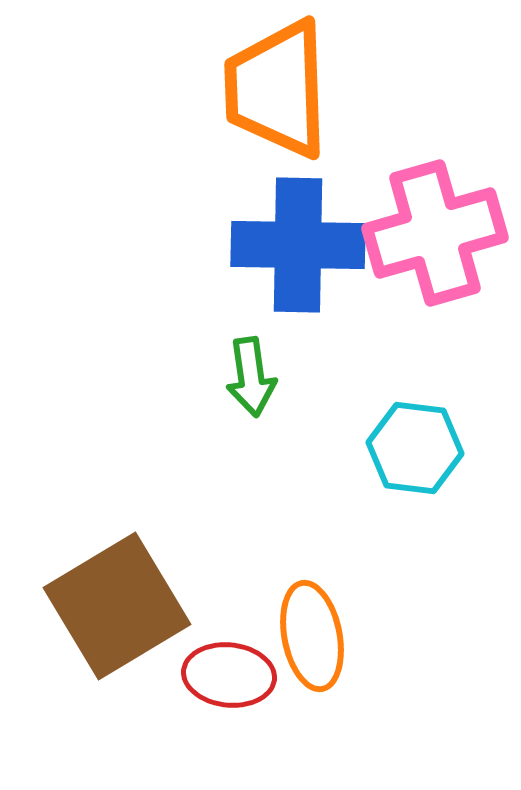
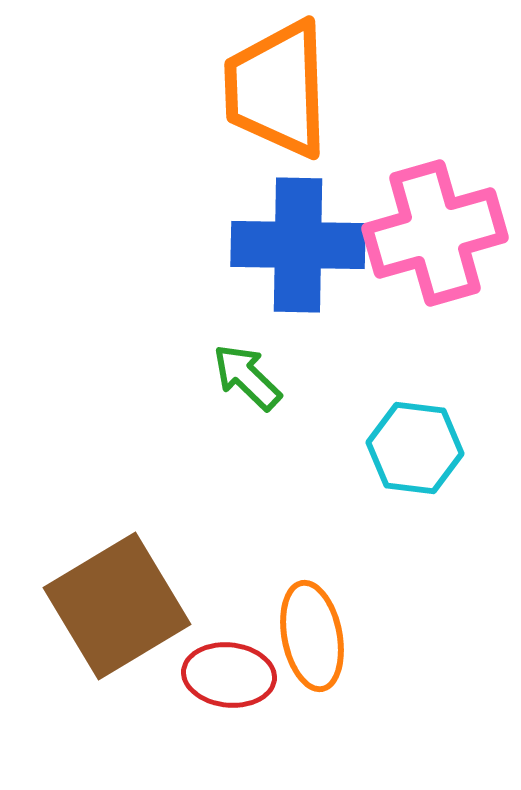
green arrow: moved 4 px left; rotated 142 degrees clockwise
